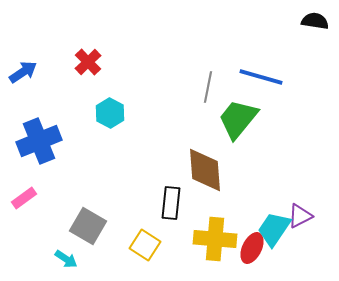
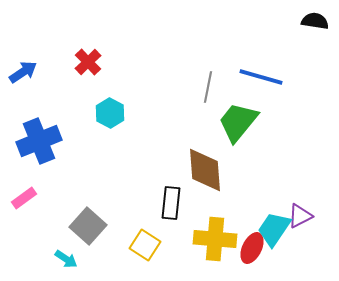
green trapezoid: moved 3 px down
gray square: rotated 12 degrees clockwise
